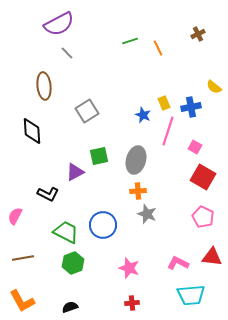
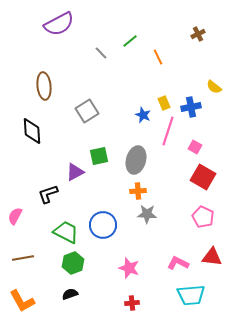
green line: rotated 21 degrees counterclockwise
orange line: moved 9 px down
gray line: moved 34 px right
black L-shape: rotated 135 degrees clockwise
gray star: rotated 18 degrees counterclockwise
black semicircle: moved 13 px up
